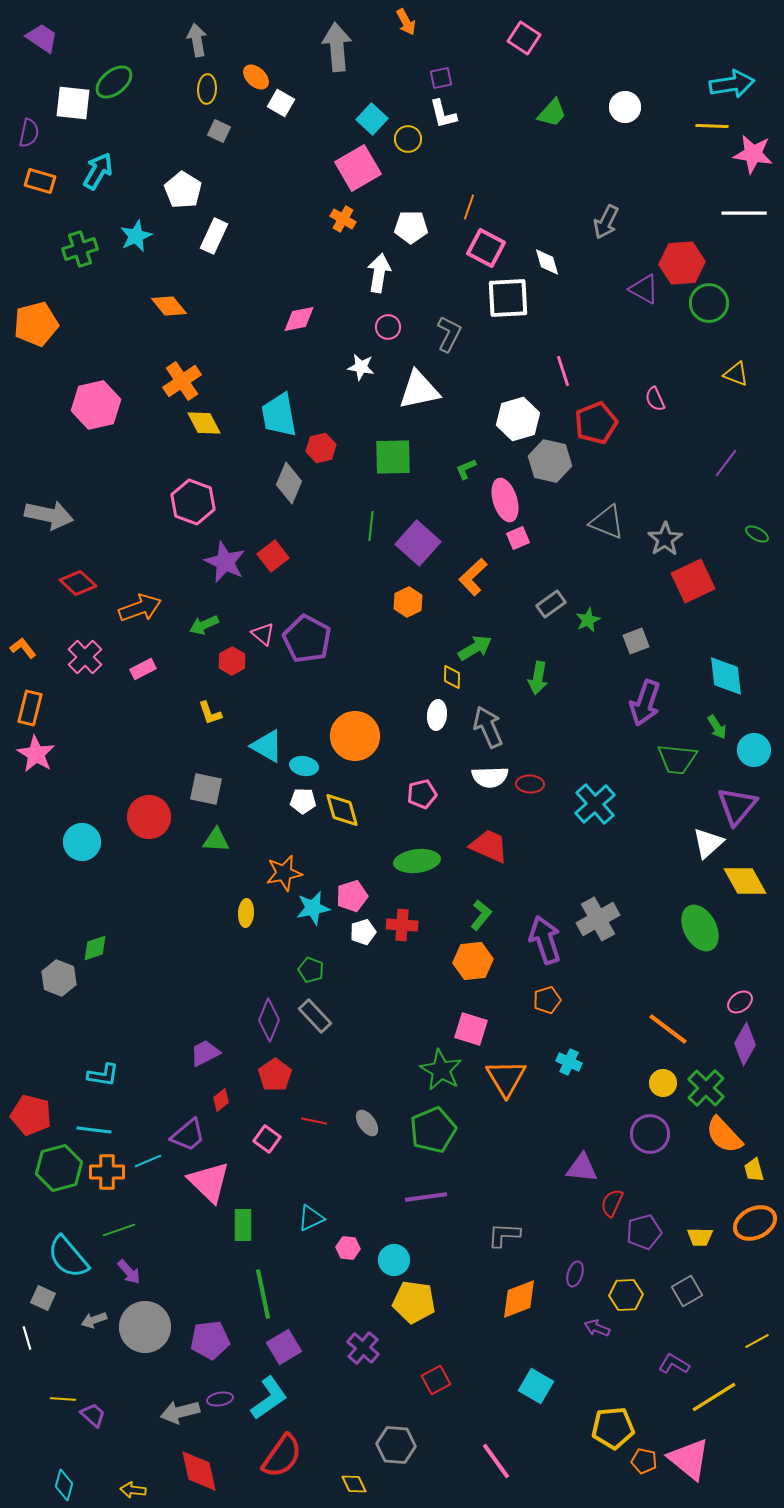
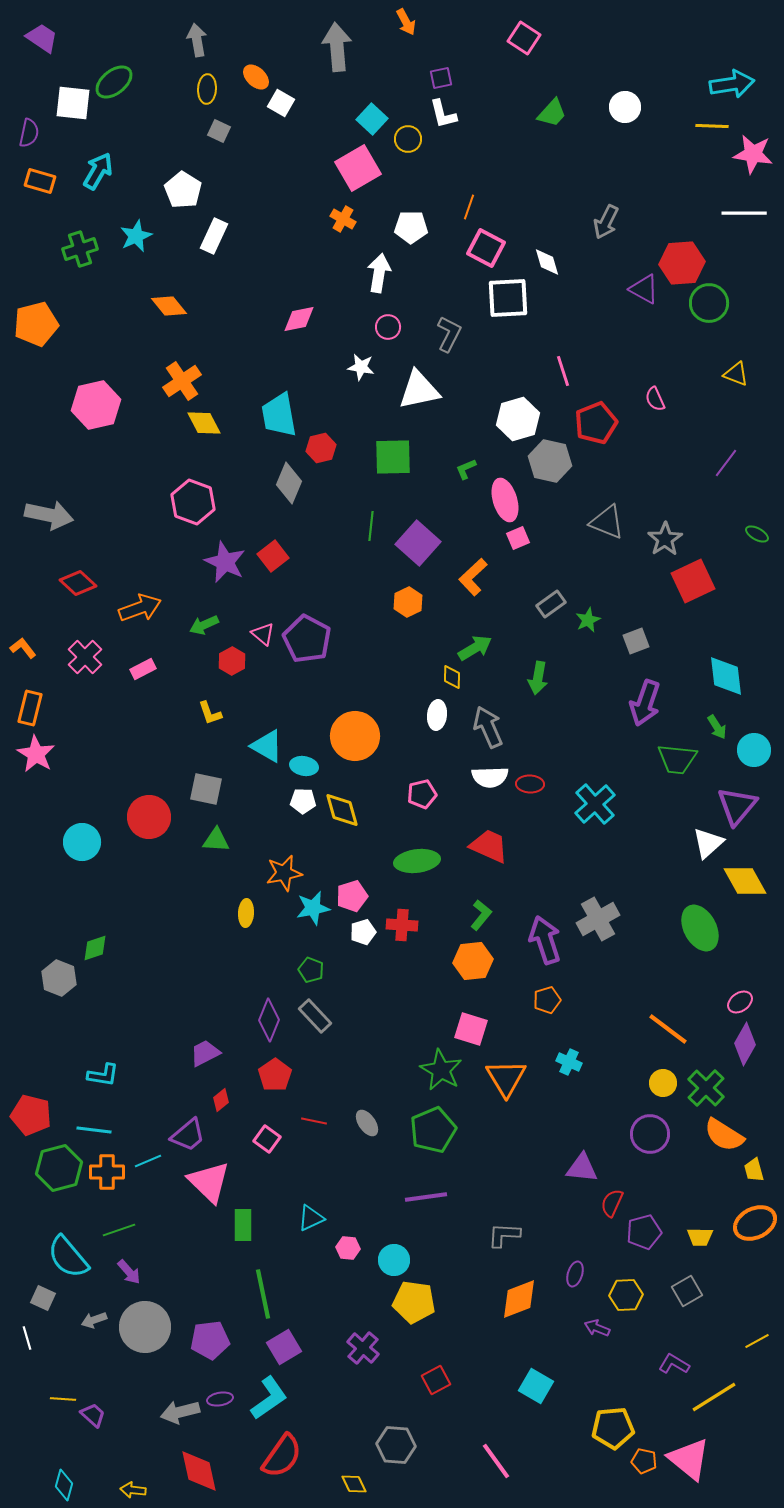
orange semicircle at (724, 1135): rotated 15 degrees counterclockwise
